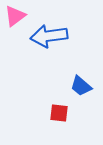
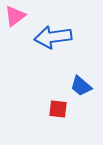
blue arrow: moved 4 px right, 1 px down
red square: moved 1 px left, 4 px up
